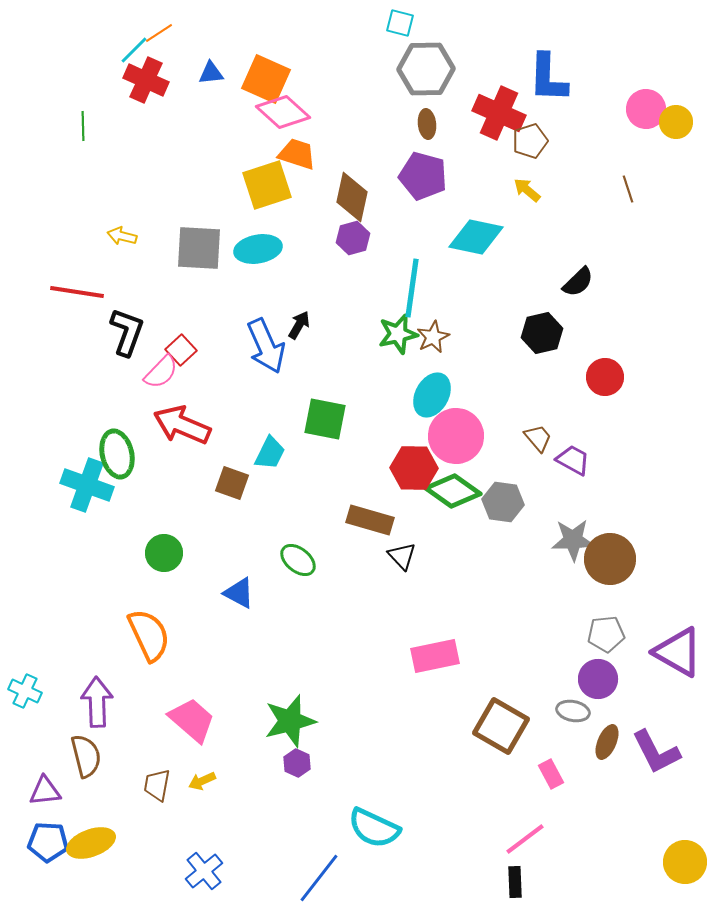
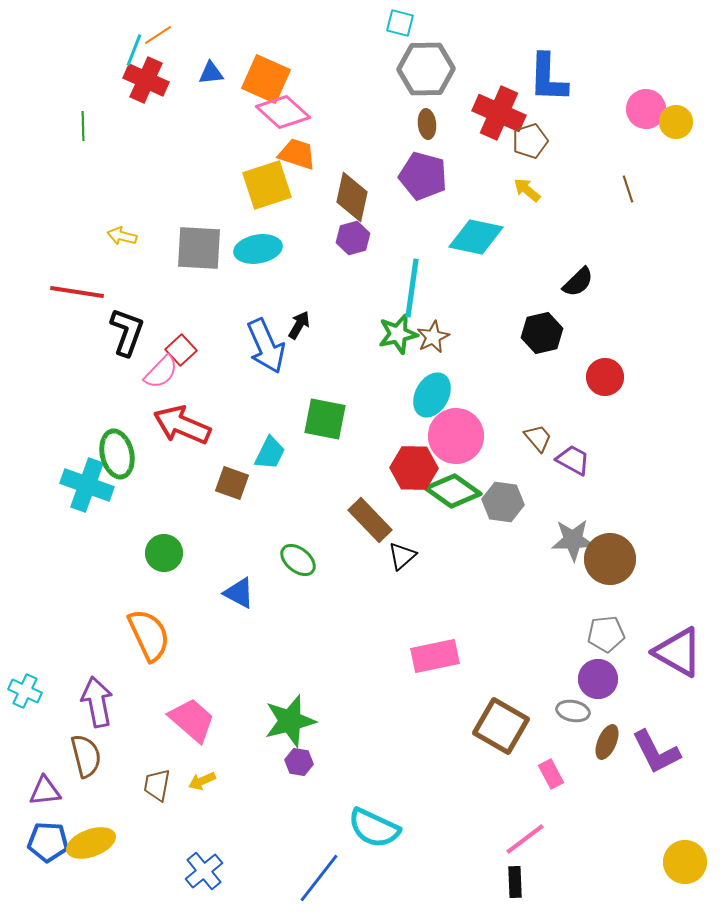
orange line at (159, 33): moved 1 px left, 2 px down
cyan line at (134, 50): rotated 24 degrees counterclockwise
brown rectangle at (370, 520): rotated 30 degrees clockwise
black triangle at (402, 556): rotated 32 degrees clockwise
purple arrow at (97, 702): rotated 9 degrees counterclockwise
purple hexagon at (297, 763): moved 2 px right, 1 px up; rotated 16 degrees counterclockwise
